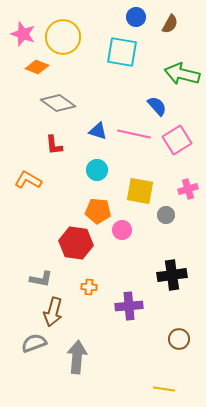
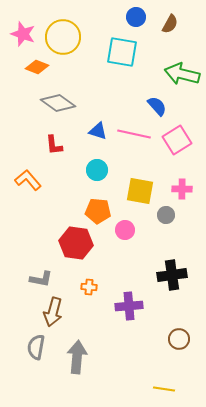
orange L-shape: rotated 20 degrees clockwise
pink cross: moved 6 px left; rotated 18 degrees clockwise
pink circle: moved 3 px right
gray semicircle: moved 2 px right, 4 px down; rotated 60 degrees counterclockwise
